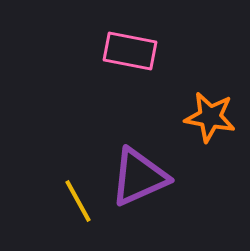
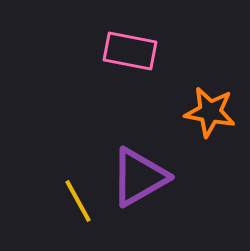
orange star: moved 5 px up
purple triangle: rotated 6 degrees counterclockwise
